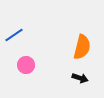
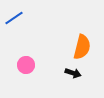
blue line: moved 17 px up
black arrow: moved 7 px left, 5 px up
